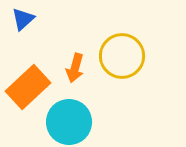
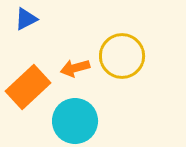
blue triangle: moved 3 px right; rotated 15 degrees clockwise
orange arrow: rotated 60 degrees clockwise
cyan circle: moved 6 px right, 1 px up
